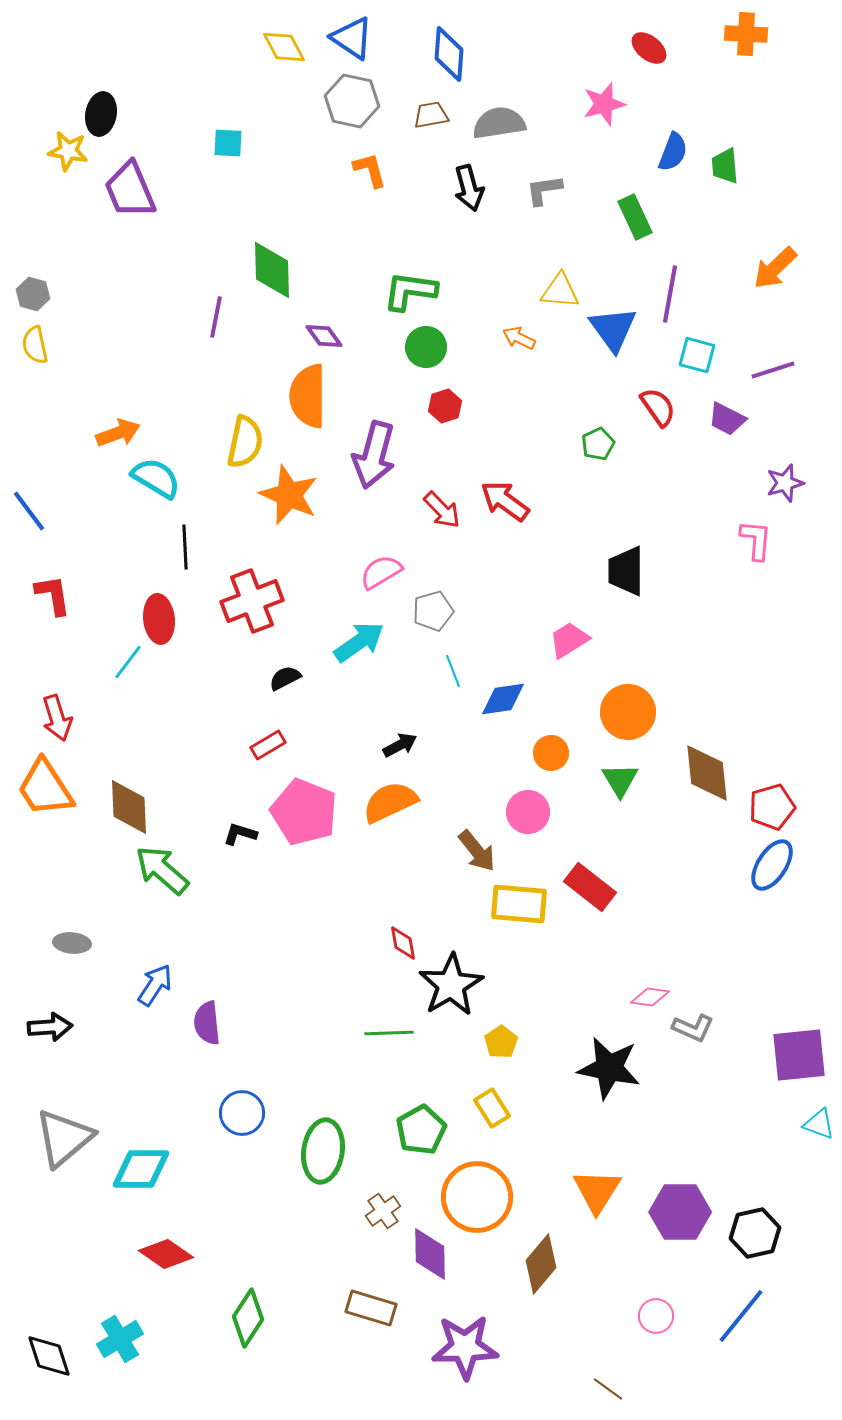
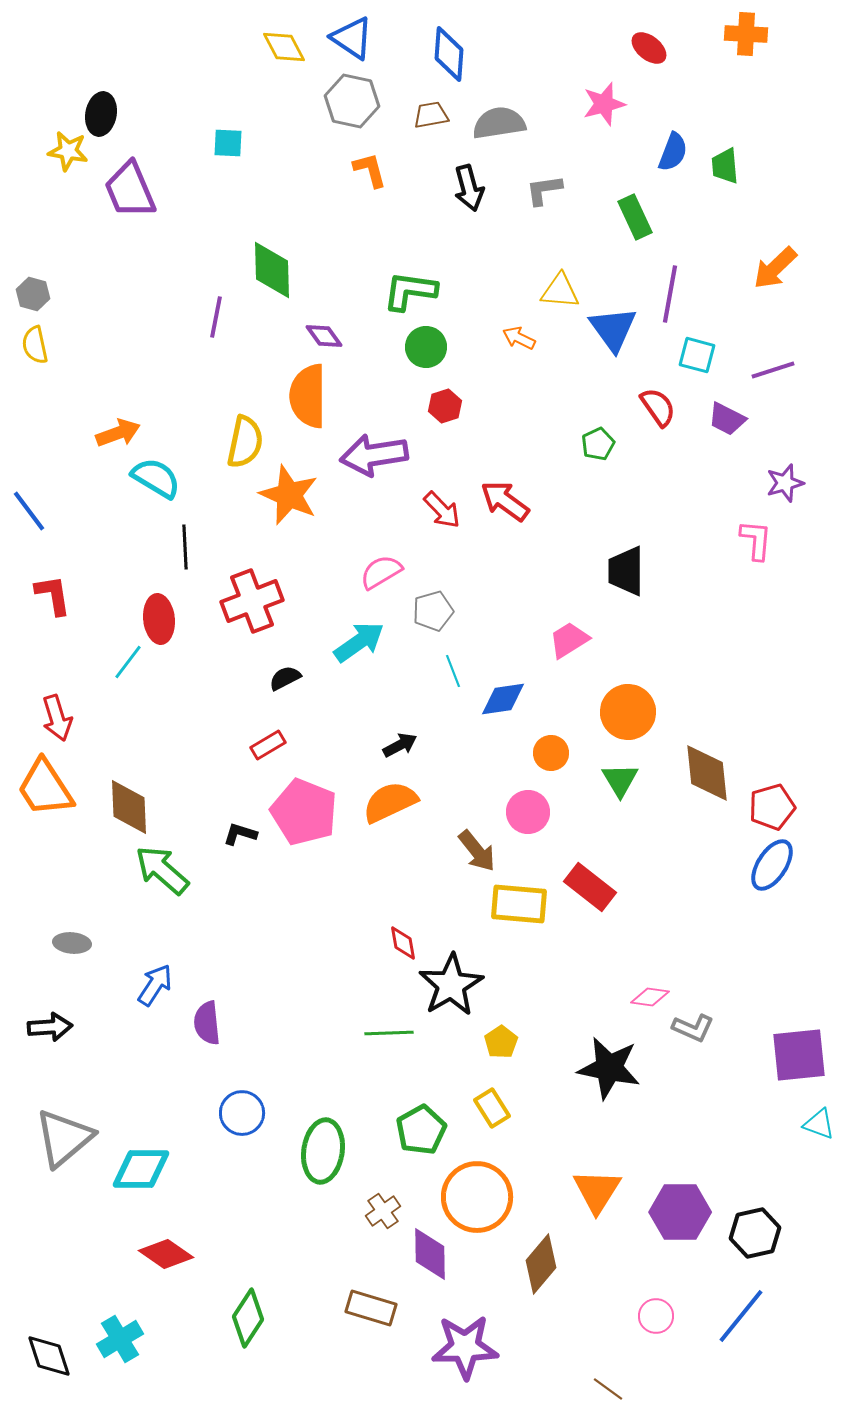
purple arrow at (374, 455): rotated 66 degrees clockwise
